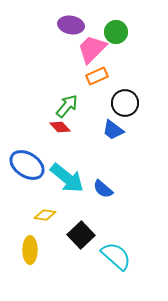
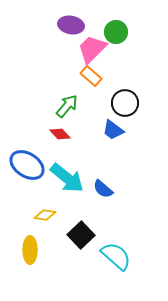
orange rectangle: moved 6 px left; rotated 65 degrees clockwise
red diamond: moved 7 px down
